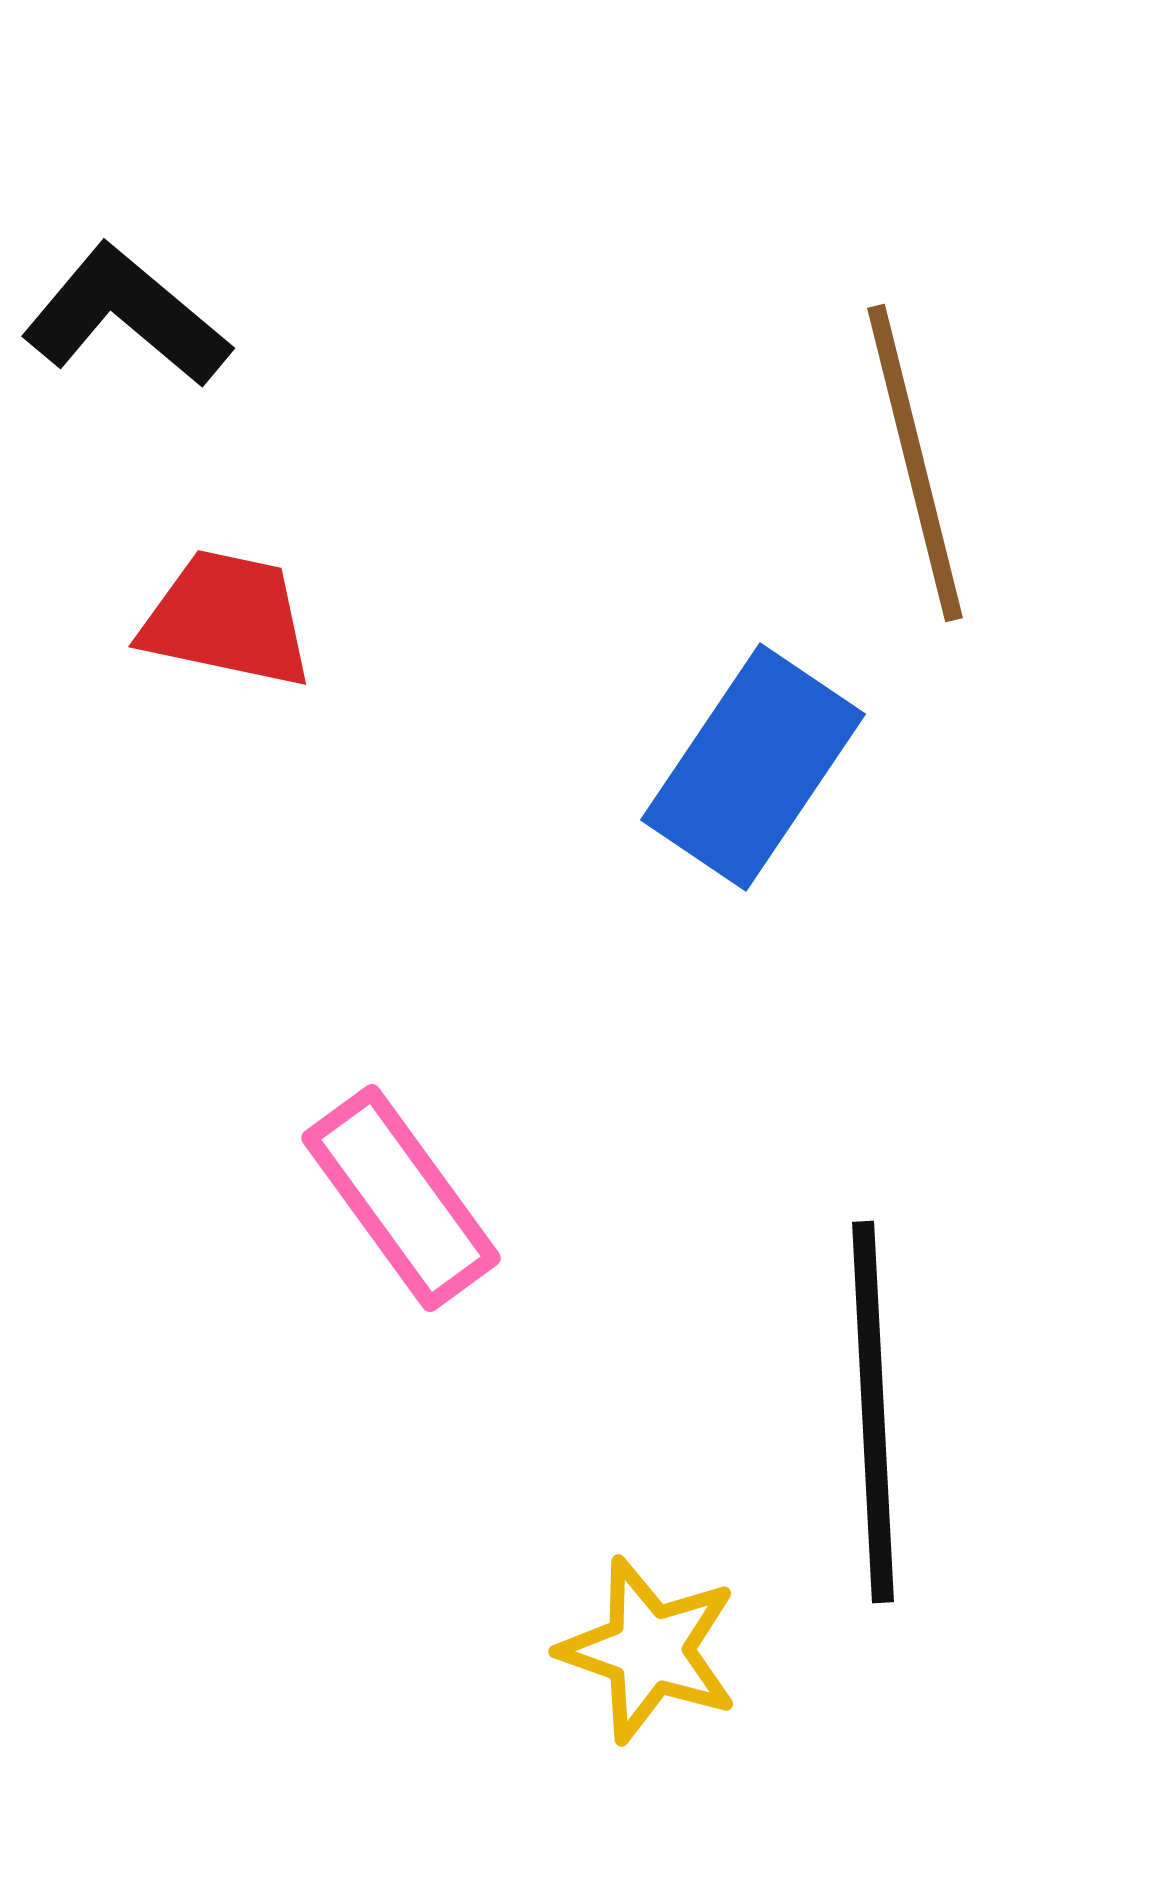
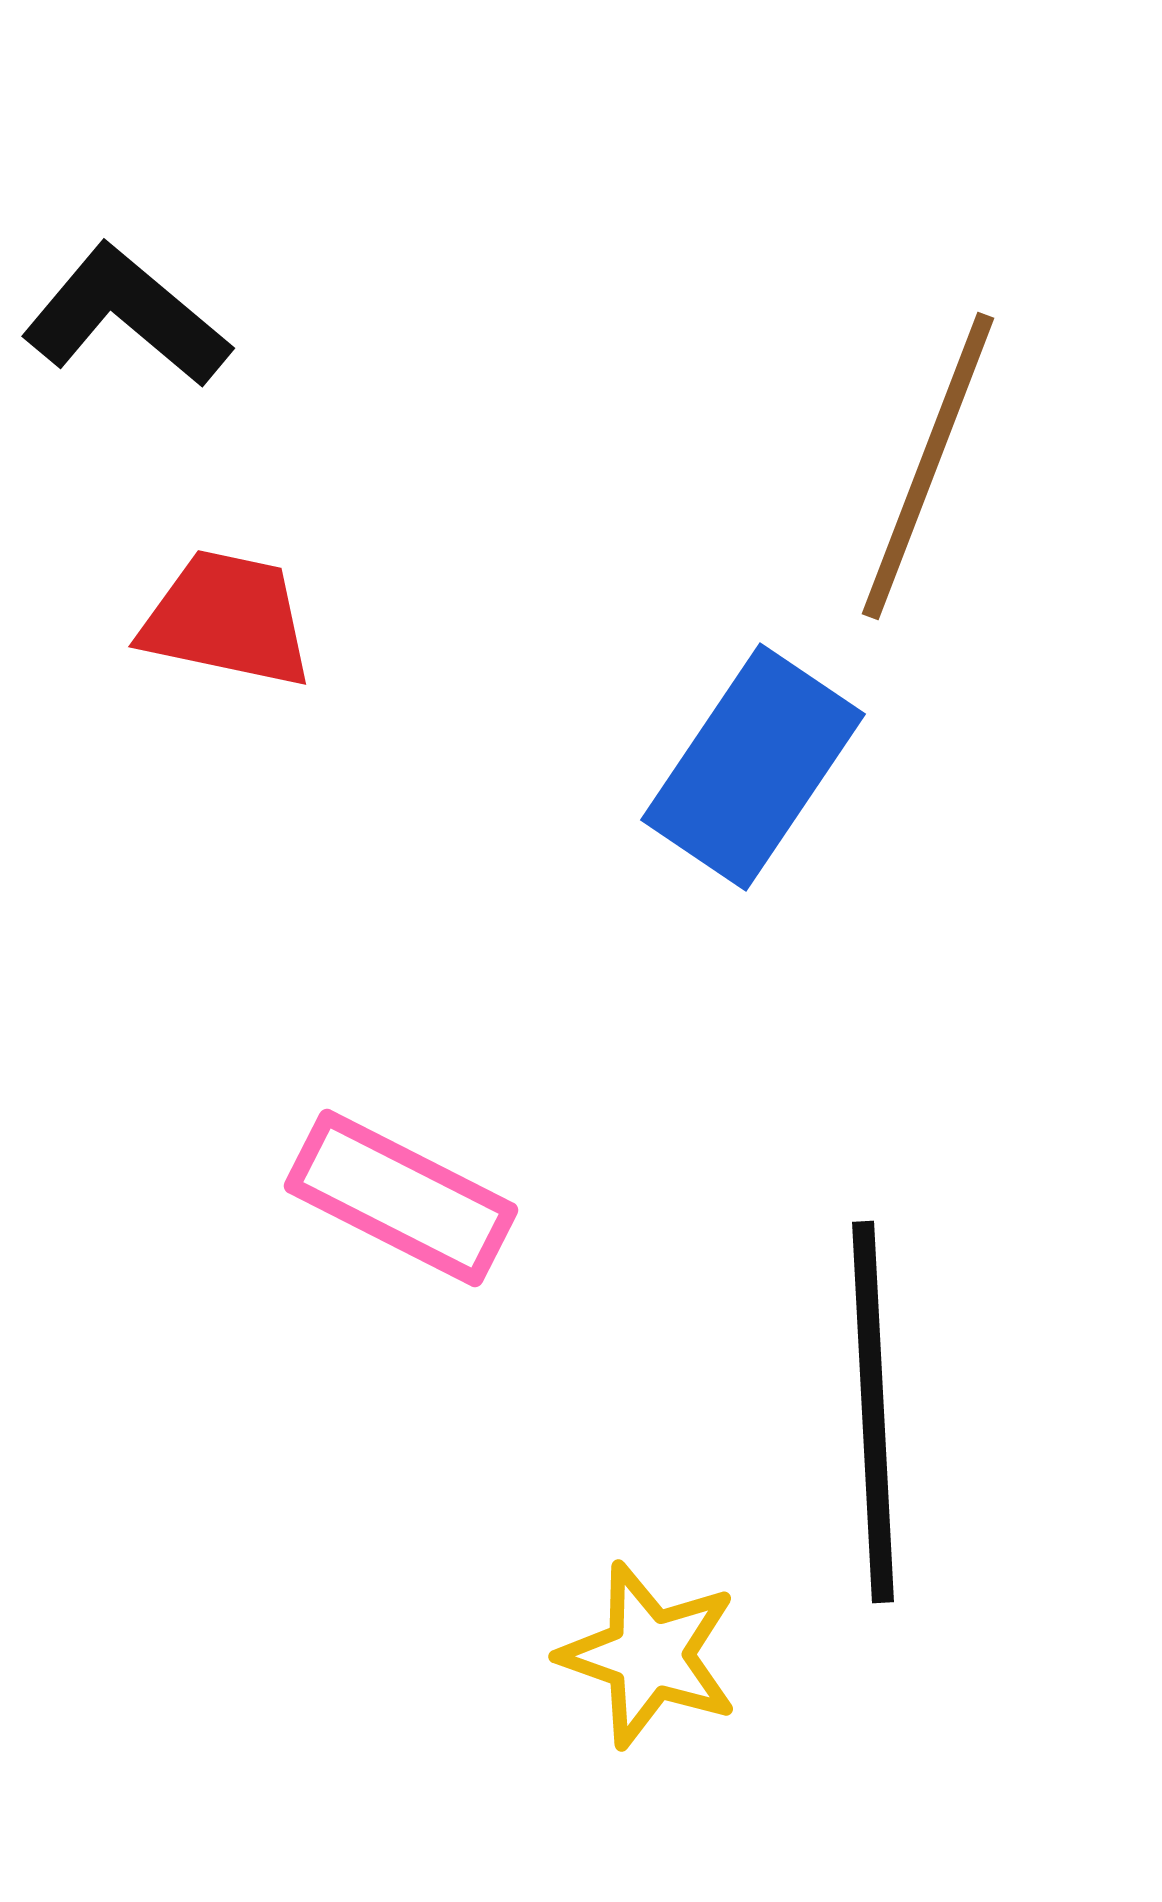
brown line: moved 13 px right, 3 px down; rotated 35 degrees clockwise
pink rectangle: rotated 27 degrees counterclockwise
yellow star: moved 5 px down
